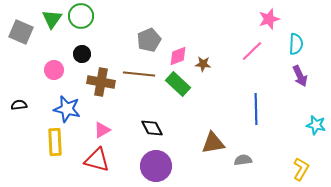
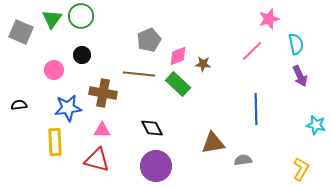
cyan semicircle: rotated 15 degrees counterclockwise
black circle: moved 1 px down
brown cross: moved 2 px right, 11 px down
blue star: moved 1 px right, 1 px up; rotated 20 degrees counterclockwise
pink triangle: rotated 30 degrees clockwise
